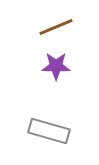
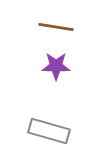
brown line: rotated 32 degrees clockwise
